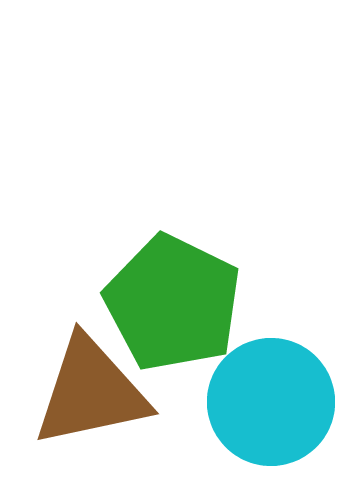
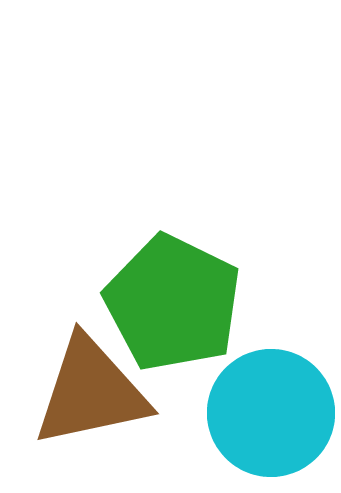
cyan circle: moved 11 px down
